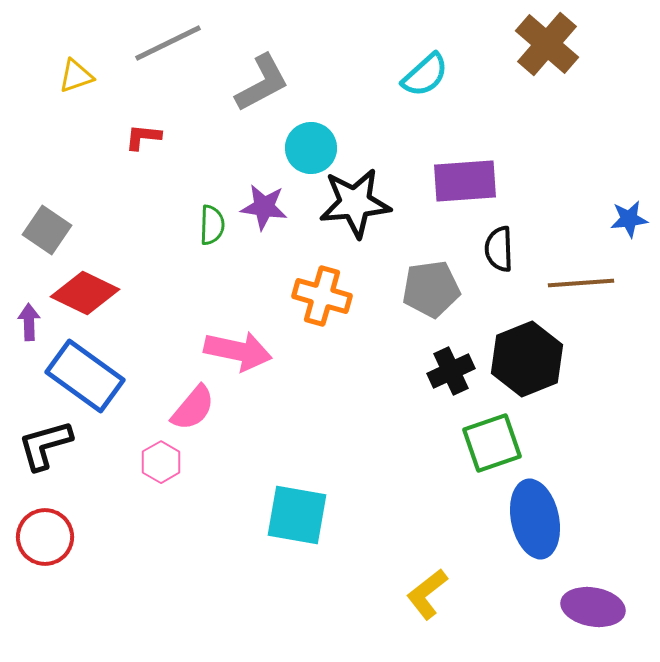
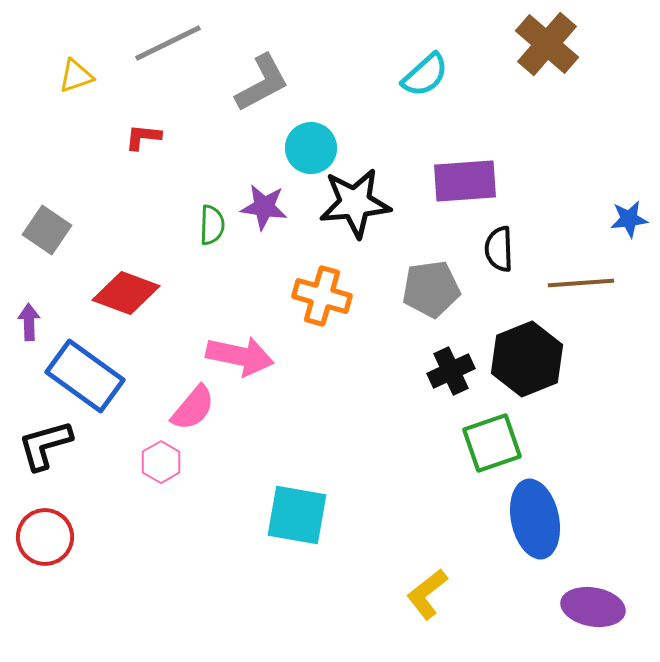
red diamond: moved 41 px right; rotated 6 degrees counterclockwise
pink arrow: moved 2 px right, 5 px down
